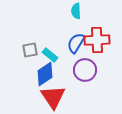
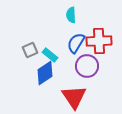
cyan semicircle: moved 5 px left, 4 px down
red cross: moved 2 px right, 1 px down
gray square: rotated 14 degrees counterclockwise
purple circle: moved 2 px right, 4 px up
blue diamond: moved 1 px up
red triangle: moved 21 px right
